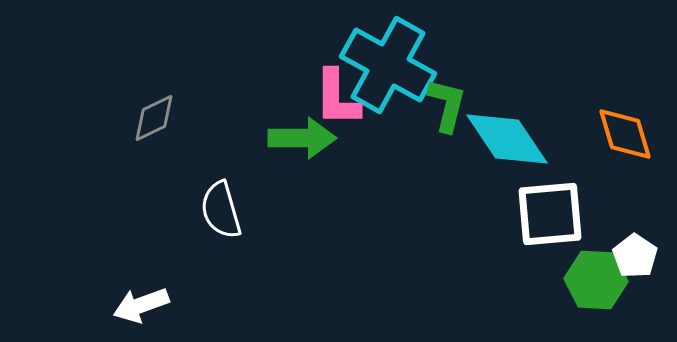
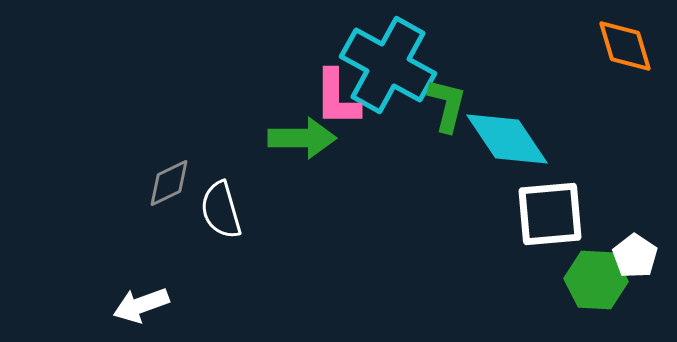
gray diamond: moved 15 px right, 65 px down
orange diamond: moved 88 px up
